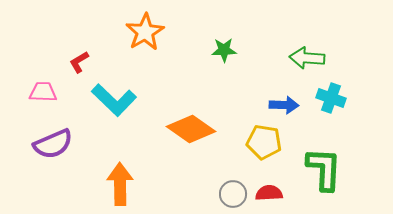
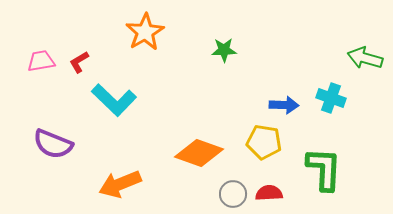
green arrow: moved 58 px right; rotated 12 degrees clockwise
pink trapezoid: moved 2 px left, 31 px up; rotated 12 degrees counterclockwise
orange diamond: moved 8 px right, 24 px down; rotated 15 degrees counterclockwise
purple semicircle: rotated 45 degrees clockwise
orange arrow: rotated 111 degrees counterclockwise
